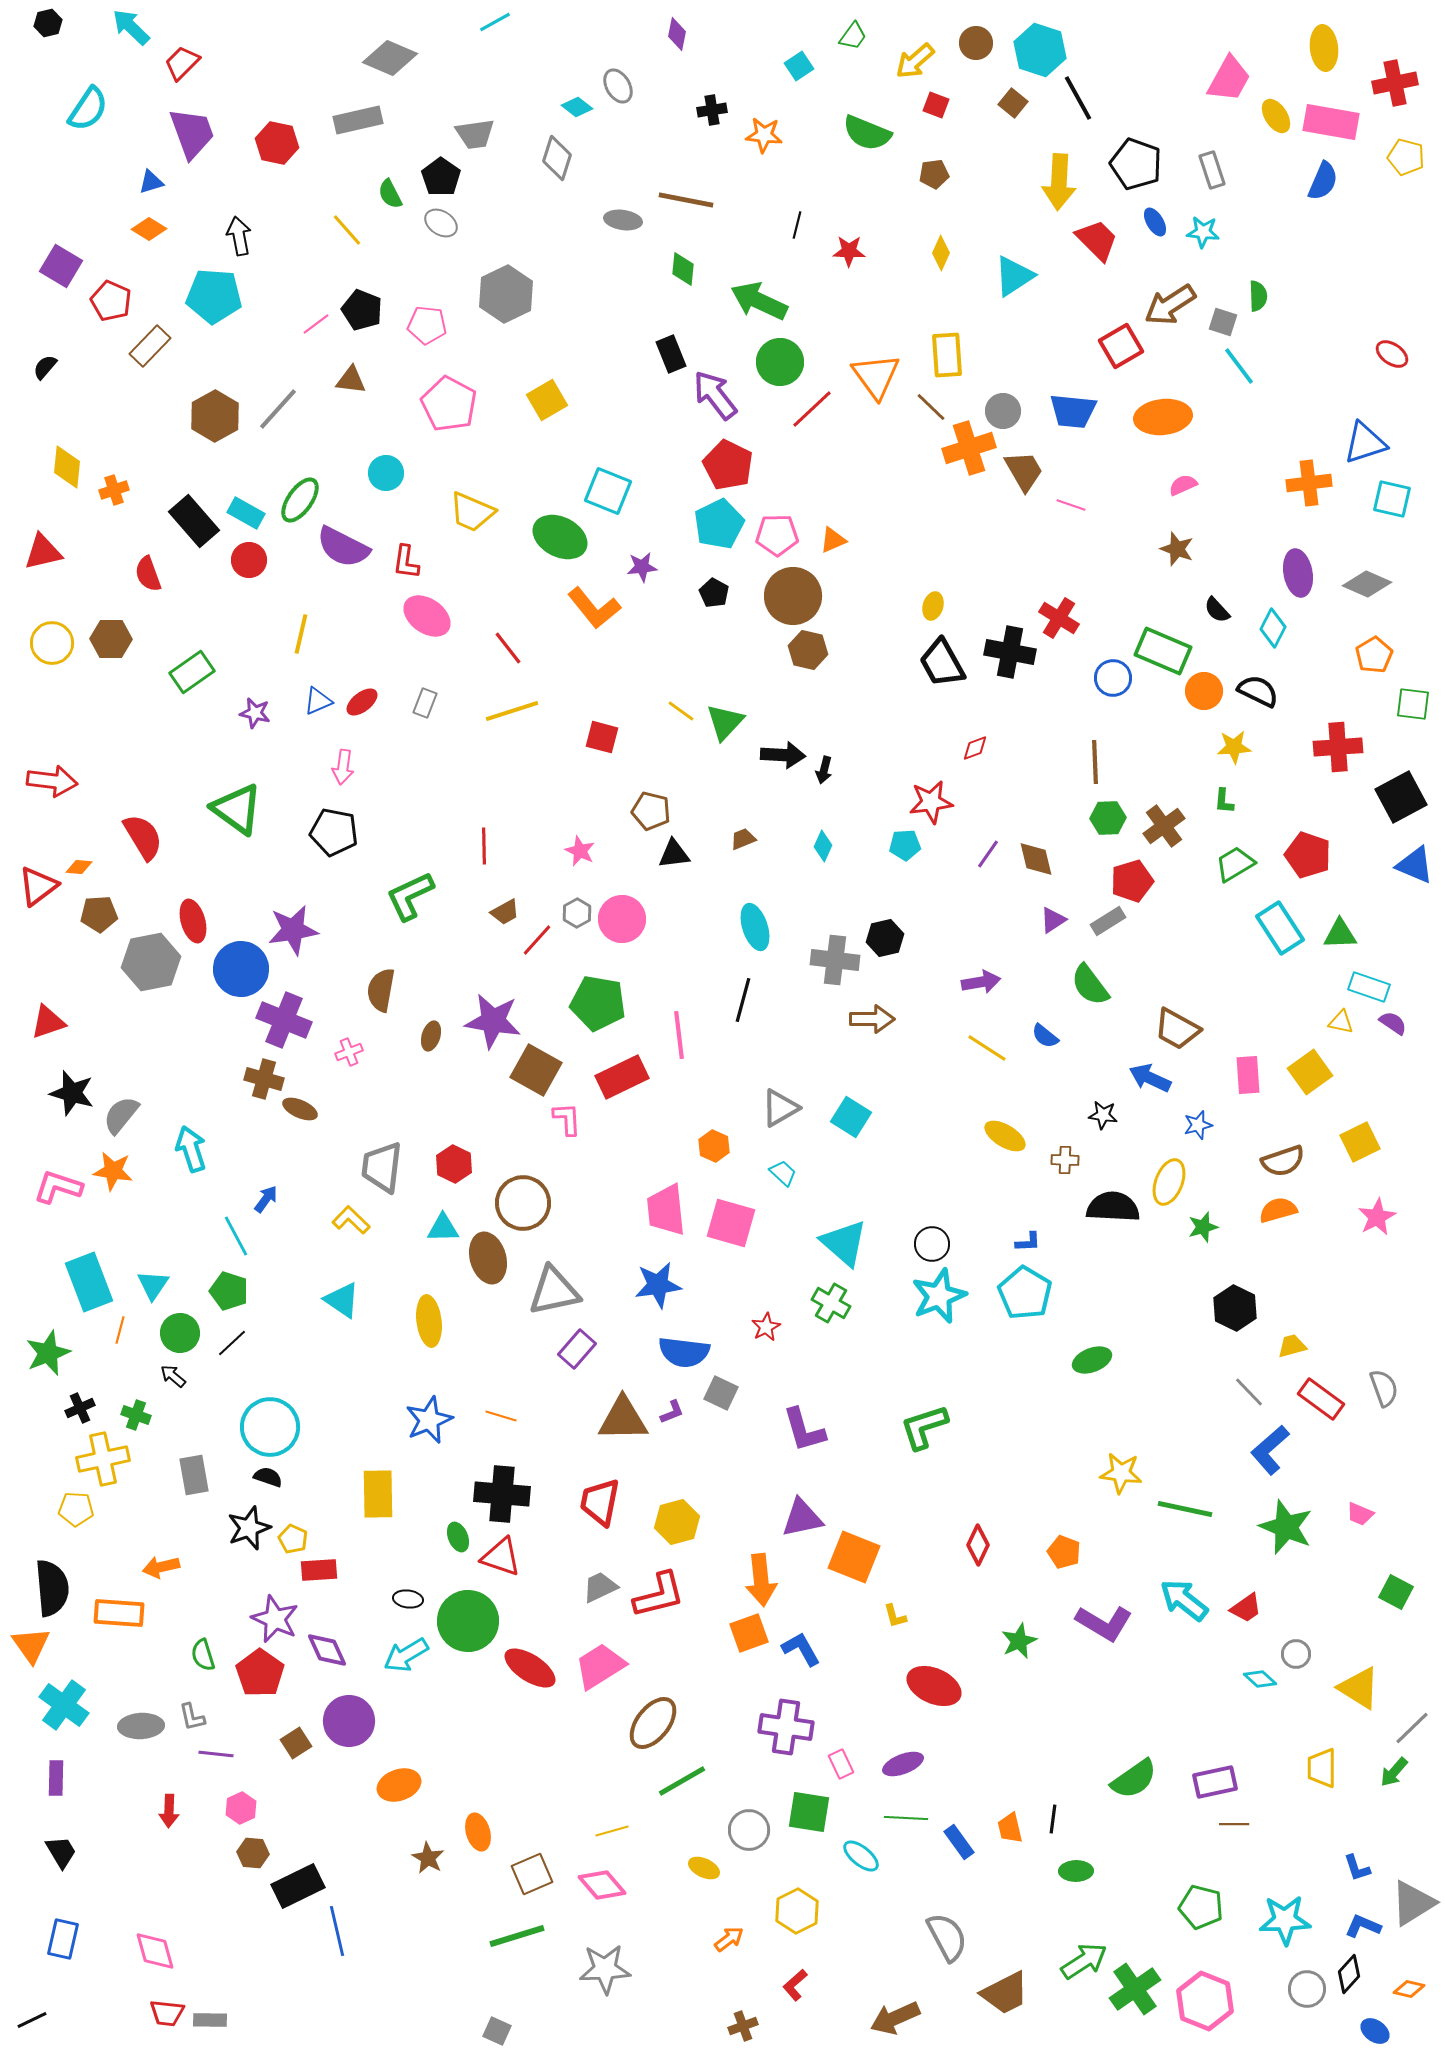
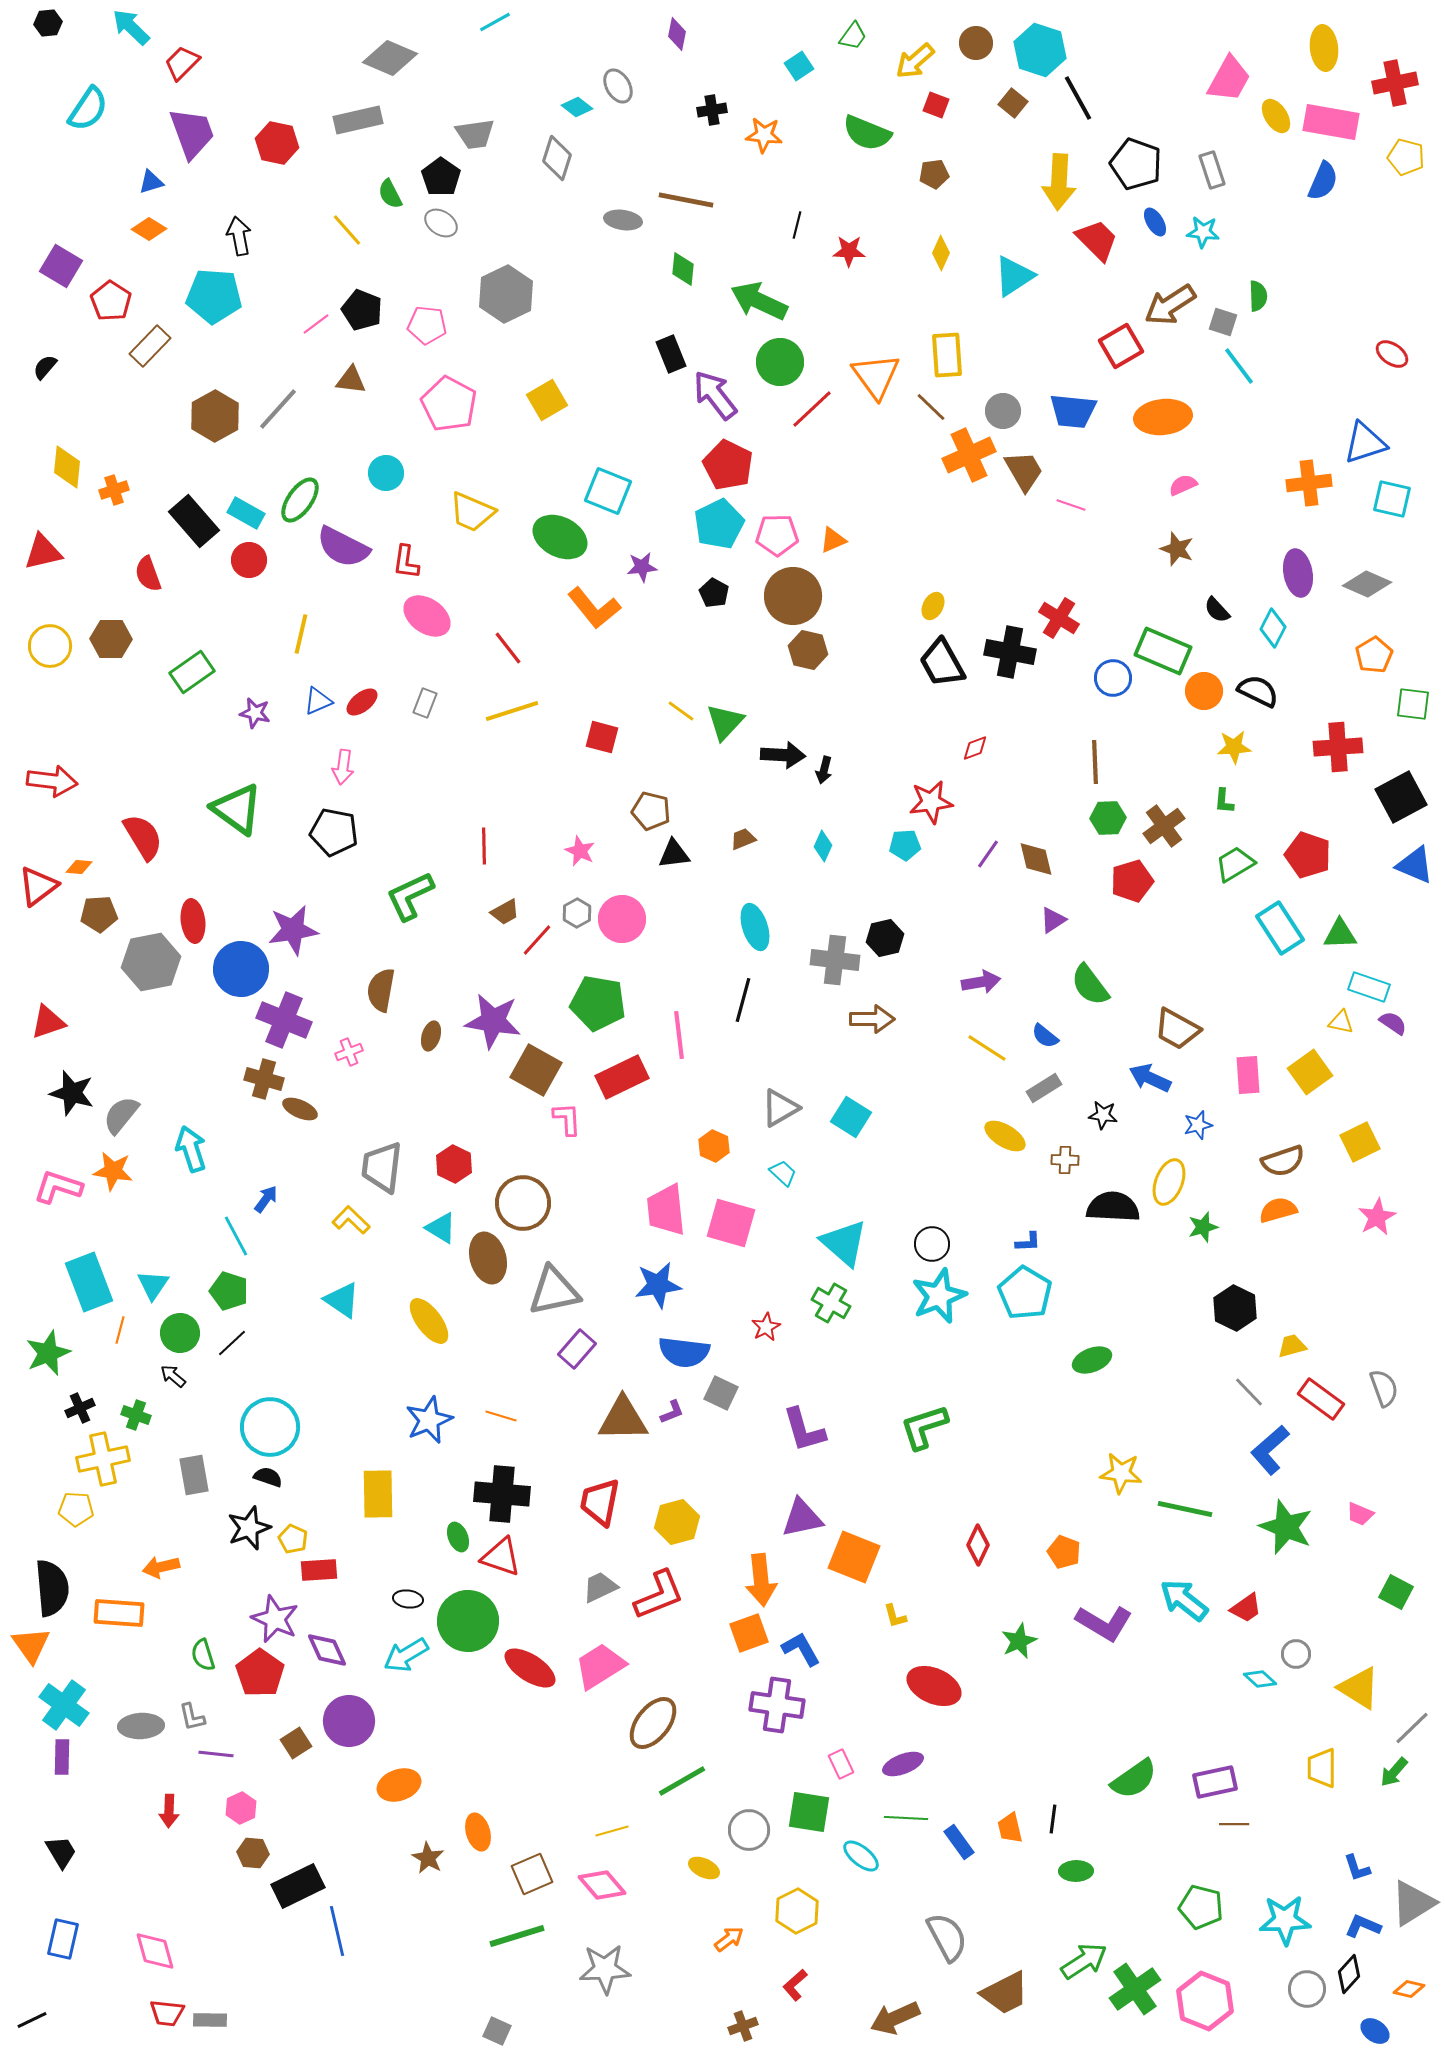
black hexagon at (48, 23): rotated 8 degrees clockwise
red pentagon at (111, 301): rotated 9 degrees clockwise
orange cross at (969, 448): moved 7 px down; rotated 6 degrees counterclockwise
yellow ellipse at (933, 606): rotated 12 degrees clockwise
yellow circle at (52, 643): moved 2 px left, 3 px down
red ellipse at (193, 921): rotated 9 degrees clockwise
gray rectangle at (1108, 921): moved 64 px left, 167 px down
cyan triangle at (443, 1228): moved 2 px left; rotated 32 degrees clockwise
yellow ellipse at (429, 1321): rotated 30 degrees counterclockwise
red L-shape at (659, 1595): rotated 8 degrees counterclockwise
purple cross at (786, 1727): moved 9 px left, 22 px up
purple rectangle at (56, 1778): moved 6 px right, 21 px up
